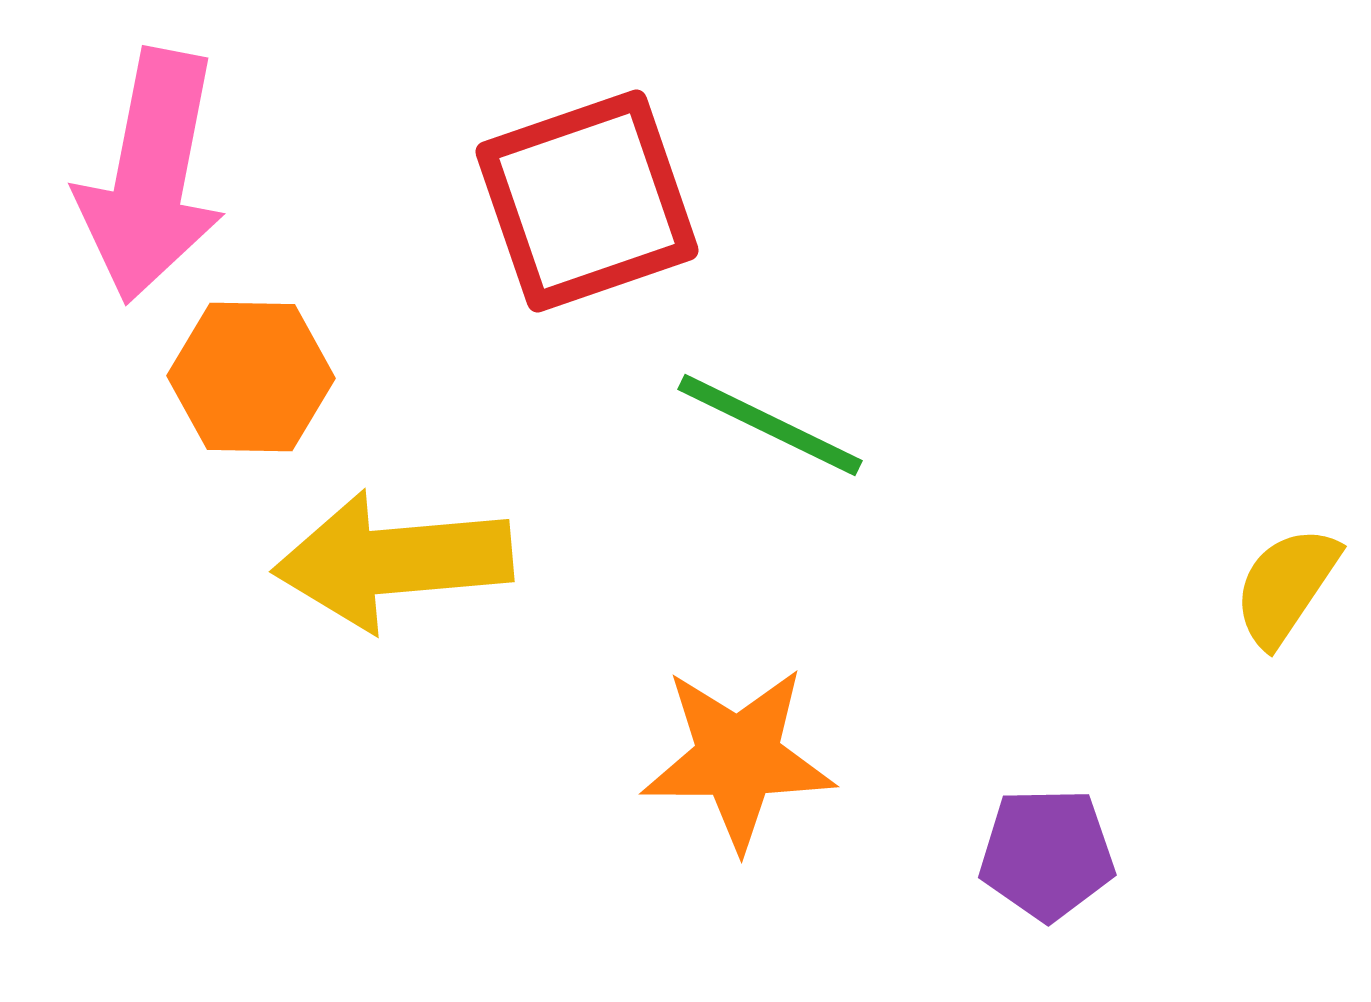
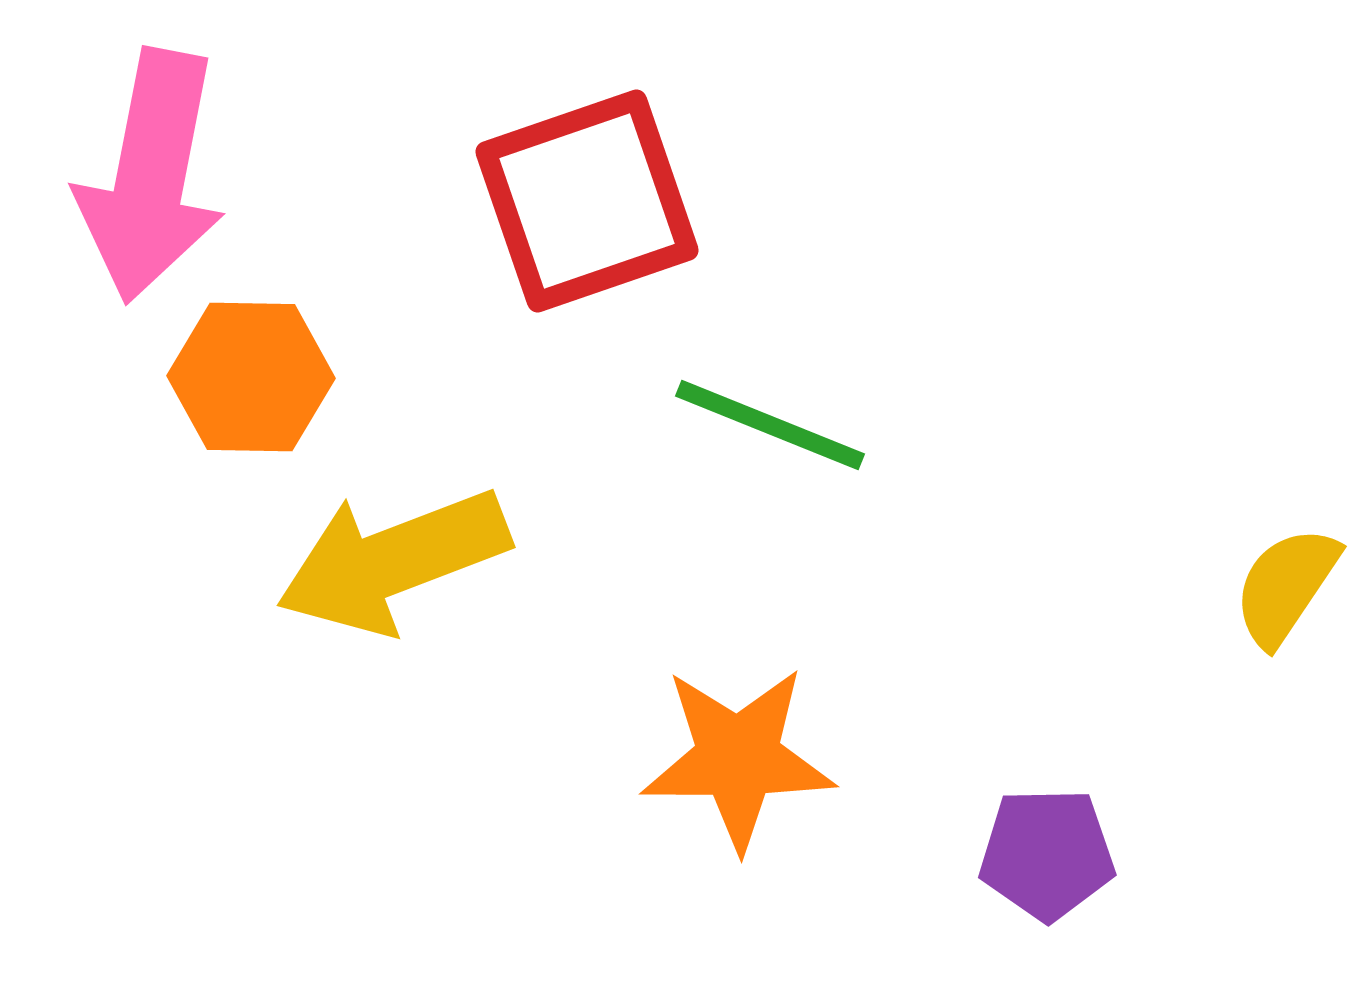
green line: rotated 4 degrees counterclockwise
yellow arrow: rotated 16 degrees counterclockwise
